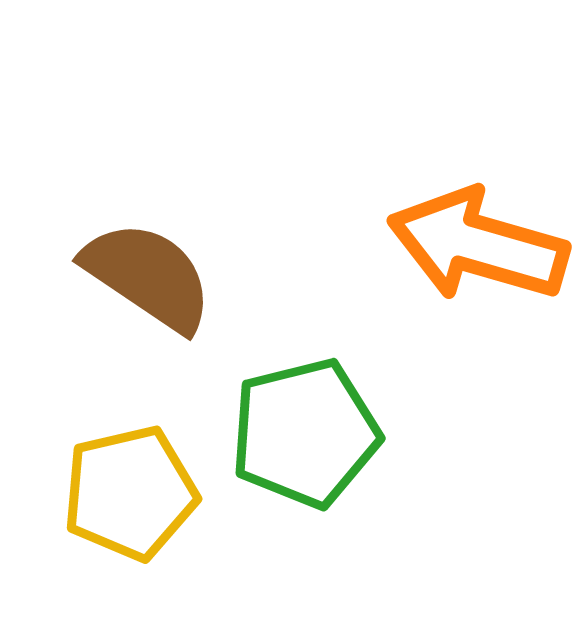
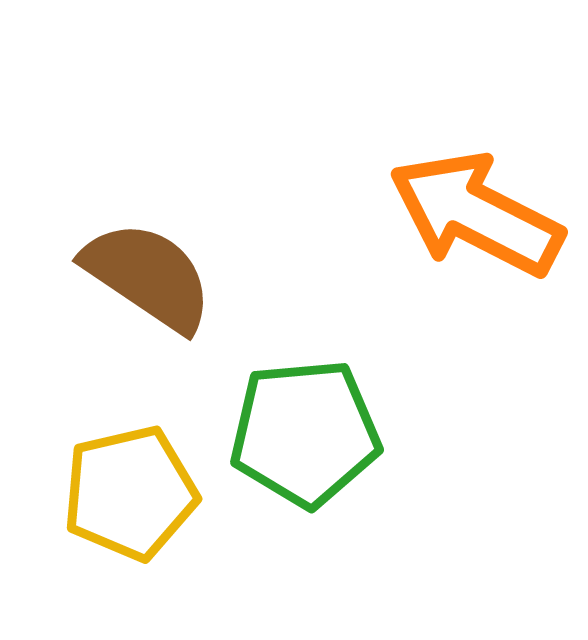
orange arrow: moved 2 px left, 31 px up; rotated 11 degrees clockwise
green pentagon: rotated 9 degrees clockwise
